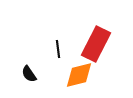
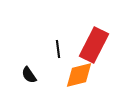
red rectangle: moved 2 px left, 1 px down
black semicircle: moved 1 px down
